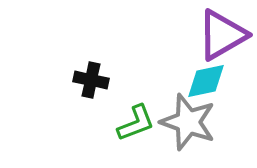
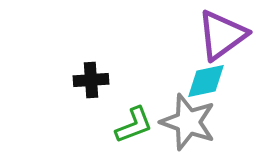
purple triangle: rotated 6 degrees counterclockwise
black cross: rotated 16 degrees counterclockwise
green L-shape: moved 2 px left, 2 px down
